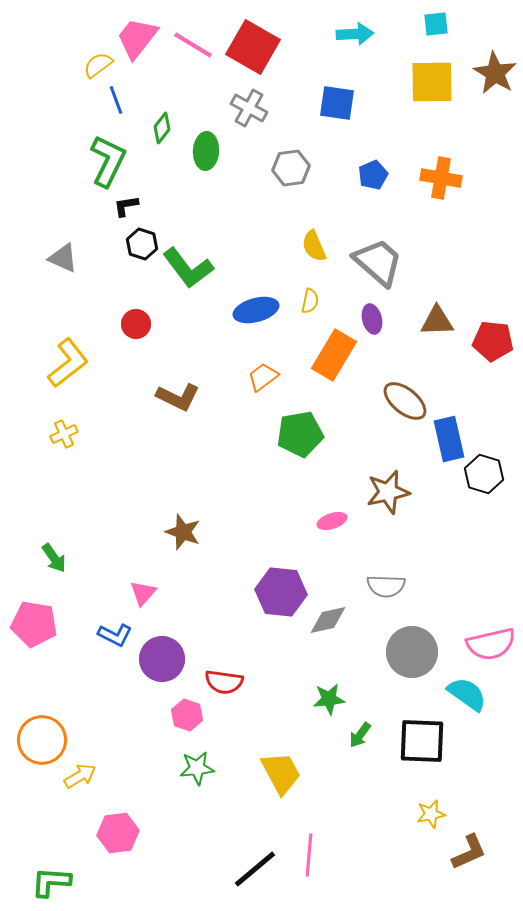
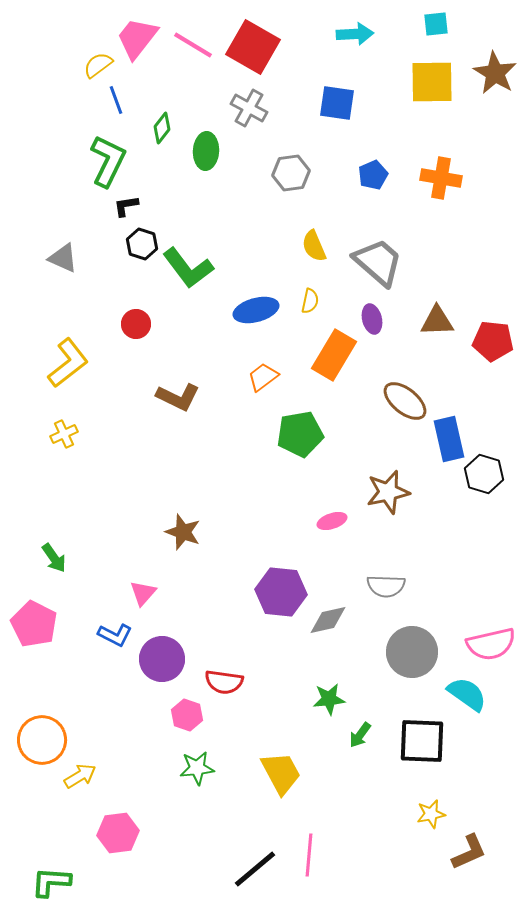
gray hexagon at (291, 168): moved 5 px down
pink pentagon at (34, 624): rotated 18 degrees clockwise
